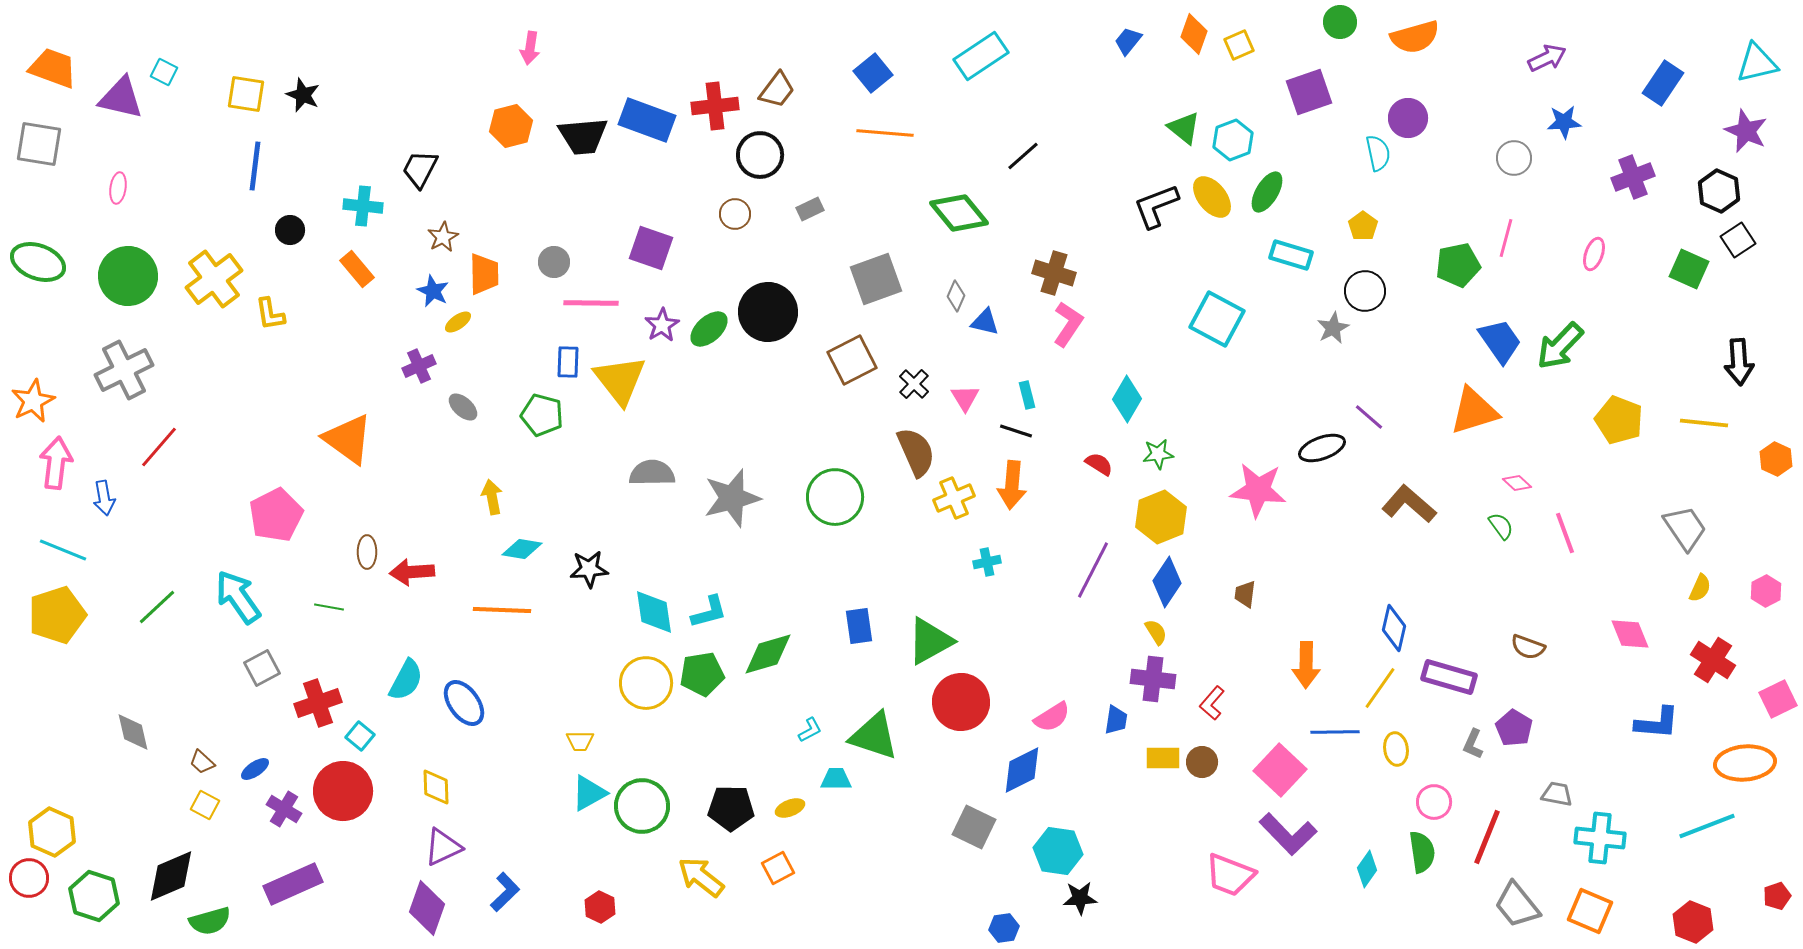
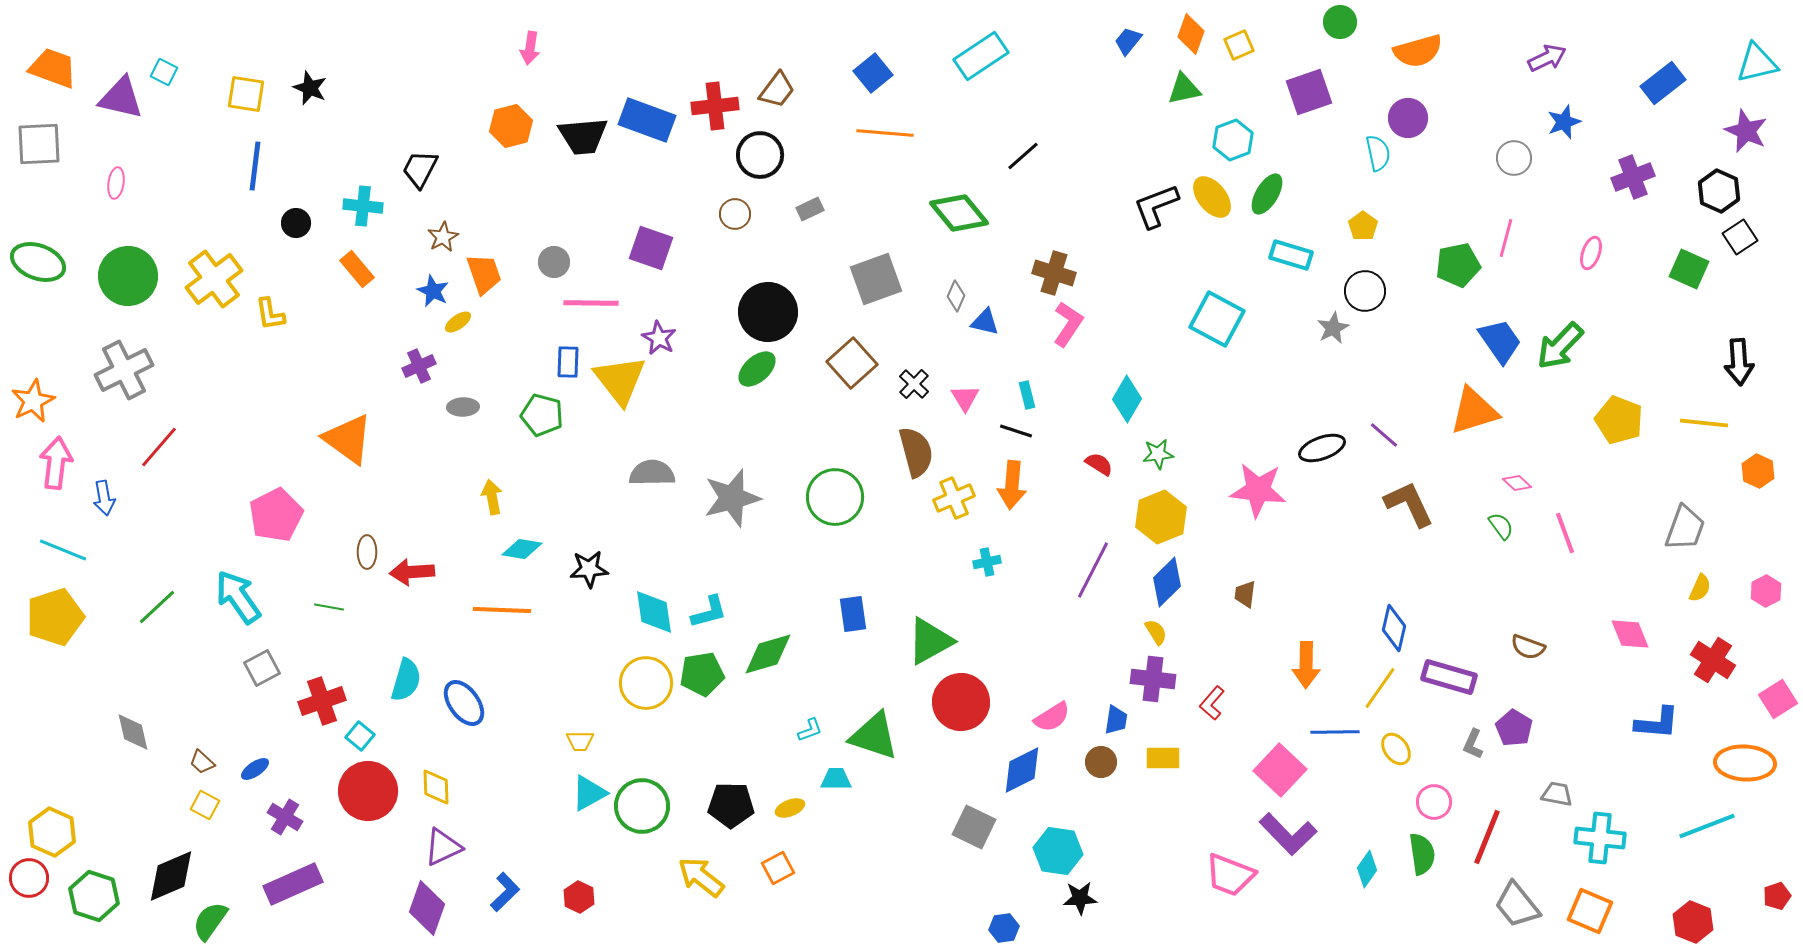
orange diamond at (1194, 34): moved 3 px left
orange semicircle at (1415, 37): moved 3 px right, 14 px down
blue rectangle at (1663, 83): rotated 18 degrees clockwise
black star at (303, 95): moved 7 px right, 7 px up
blue star at (1564, 122): rotated 16 degrees counterclockwise
green triangle at (1184, 128): moved 39 px up; rotated 51 degrees counterclockwise
gray square at (39, 144): rotated 12 degrees counterclockwise
pink ellipse at (118, 188): moved 2 px left, 5 px up
green ellipse at (1267, 192): moved 2 px down
black circle at (290, 230): moved 6 px right, 7 px up
black square at (1738, 240): moved 2 px right, 3 px up
pink ellipse at (1594, 254): moved 3 px left, 1 px up
orange trapezoid at (484, 274): rotated 18 degrees counterclockwise
purple star at (662, 325): moved 3 px left, 13 px down; rotated 12 degrees counterclockwise
green ellipse at (709, 329): moved 48 px right, 40 px down
brown square at (852, 360): moved 3 px down; rotated 15 degrees counterclockwise
gray ellipse at (463, 407): rotated 44 degrees counterclockwise
purple line at (1369, 417): moved 15 px right, 18 px down
brown semicircle at (916, 452): rotated 9 degrees clockwise
orange hexagon at (1776, 459): moved 18 px left, 12 px down
brown L-shape at (1409, 504): rotated 24 degrees clockwise
gray trapezoid at (1685, 528): rotated 54 degrees clockwise
blue diamond at (1167, 582): rotated 12 degrees clockwise
yellow pentagon at (57, 615): moved 2 px left, 2 px down
blue rectangle at (859, 626): moved 6 px left, 12 px up
cyan semicircle at (406, 680): rotated 12 degrees counterclockwise
pink square at (1778, 699): rotated 6 degrees counterclockwise
red cross at (318, 703): moved 4 px right, 2 px up
cyan L-shape at (810, 730): rotated 8 degrees clockwise
yellow ellipse at (1396, 749): rotated 28 degrees counterclockwise
brown circle at (1202, 762): moved 101 px left
orange ellipse at (1745, 763): rotated 8 degrees clockwise
red circle at (343, 791): moved 25 px right
black pentagon at (731, 808): moved 3 px up
purple cross at (284, 809): moved 1 px right, 8 px down
green semicircle at (1422, 852): moved 2 px down
red hexagon at (600, 907): moved 21 px left, 10 px up
green semicircle at (210, 921): rotated 141 degrees clockwise
